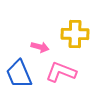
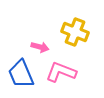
yellow cross: moved 2 px up; rotated 20 degrees clockwise
blue trapezoid: moved 2 px right
